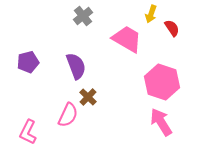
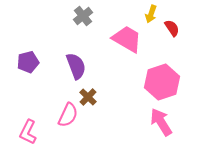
pink hexagon: rotated 24 degrees clockwise
